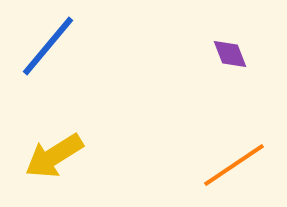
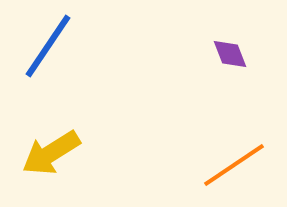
blue line: rotated 6 degrees counterclockwise
yellow arrow: moved 3 px left, 3 px up
